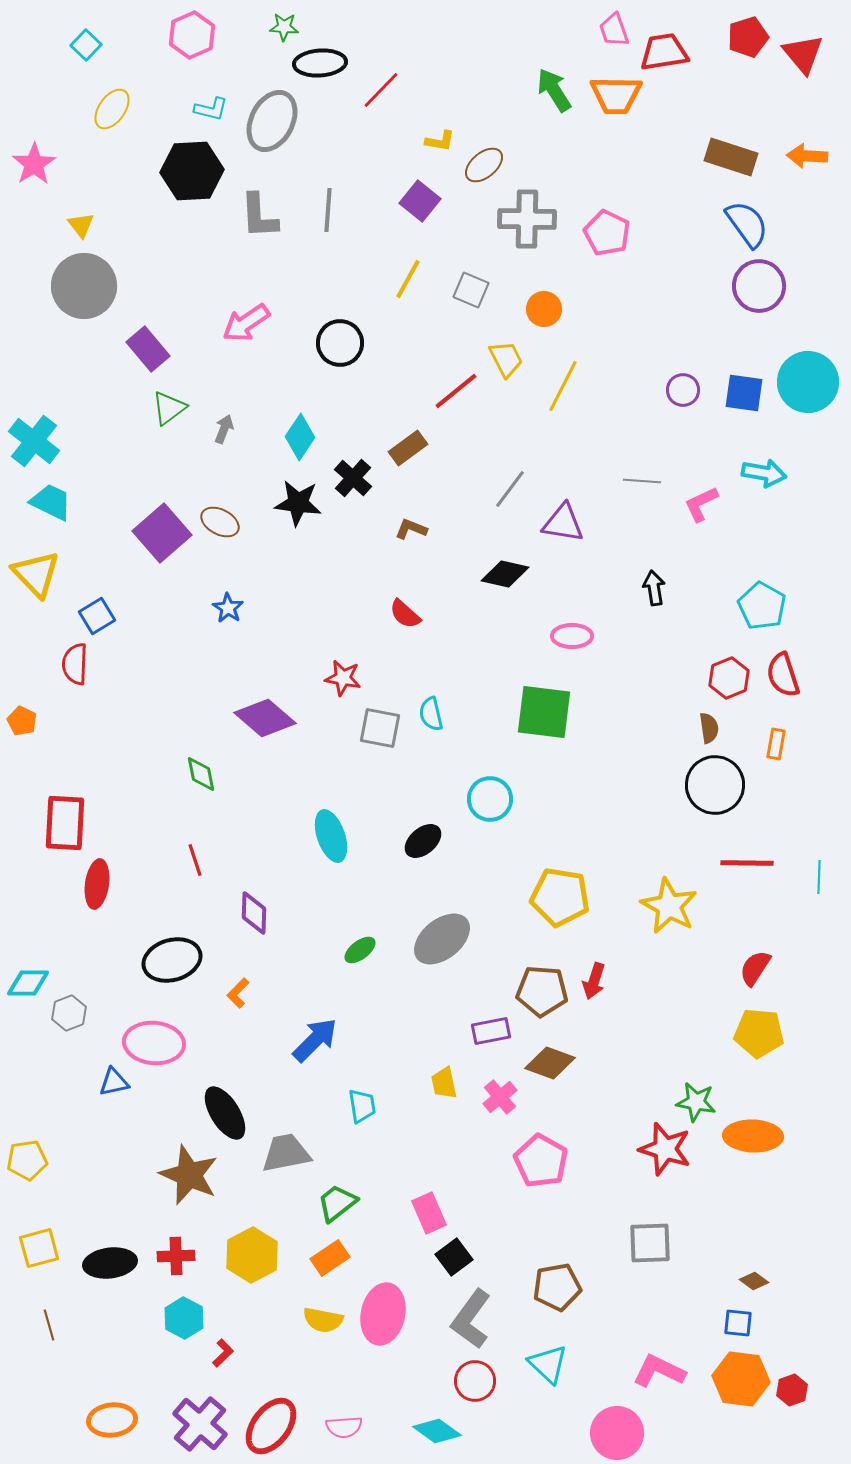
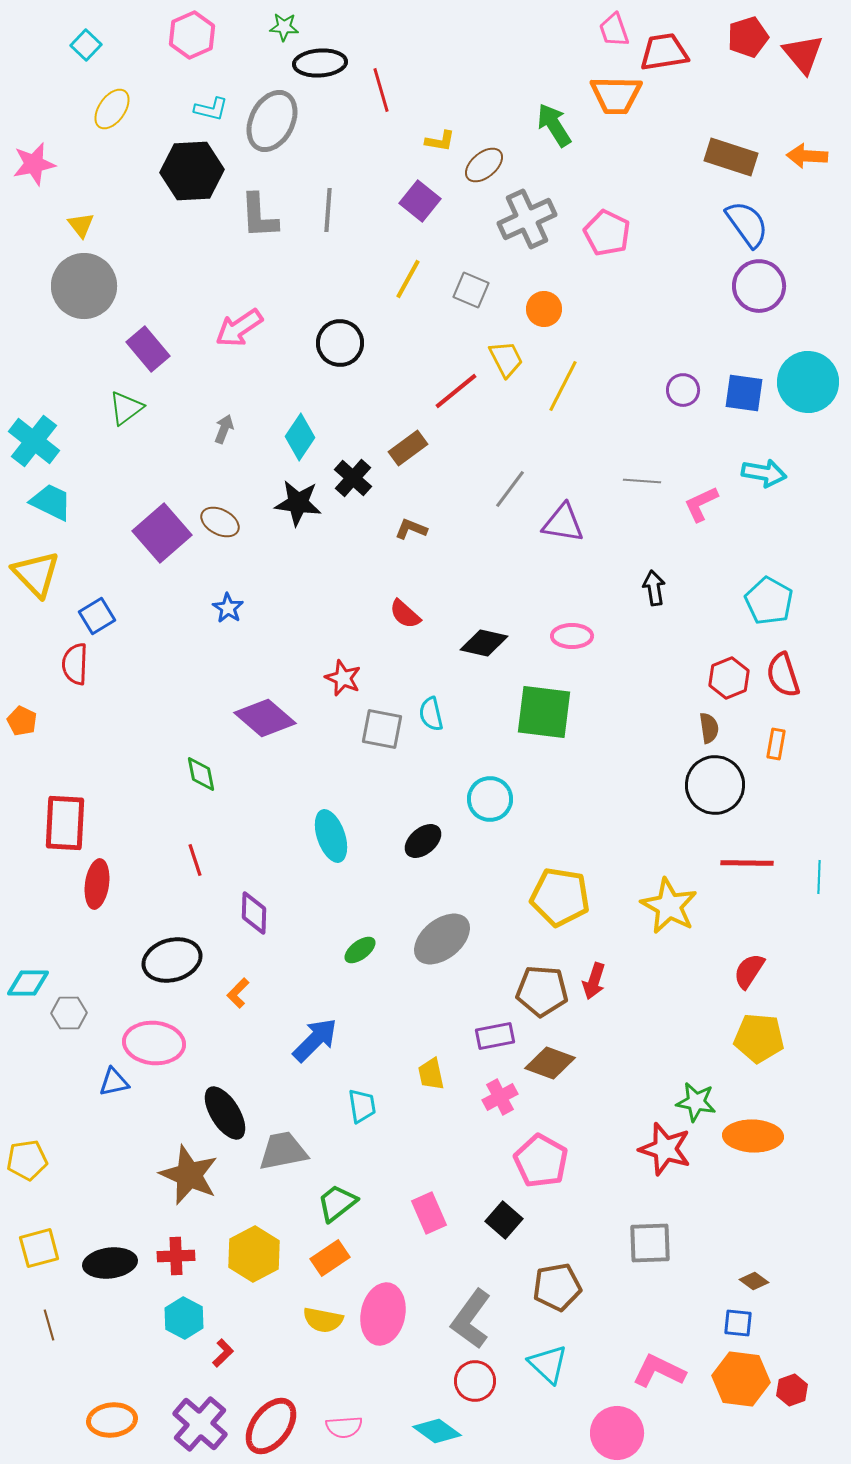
red line at (381, 90): rotated 60 degrees counterclockwise
green arrow at (554, 90): moved 35 px down
pink star at (34, 164): rotated 21 degrees clockwise
gray cross at (527, 219): rotated 26 degrees counterclockwise
pink arrow at (246, 323): moved 7 px left, 5 px down
green triangle at (169, 408): moved 43 px left
black diamond at (505, 574): moved 21 px left, 69 px down
cyan pentagon at (762, 606): moved 7 px right, 5 px up
red star at (343, 678): rotated 12 degrees clockwise
gray square at (380, 728): moved 2 px right, 1 px down
red semicircle at (755, 968): moved 6 px left, 3 px down
gray hexagon at (69, 1013): rotated 20 degrees clockwise
purple rectangle at (491, 1031): moved 4 px right, 5 px down
yellow pentagon at (759, 1033): moved 5 px down
yellow trapezoid at (444, 1083): moved 13 px left, 9 px up
pink cross at (500, 1097): rotated 12 degrees clockwise
gray trapezoid at (286, 1153): moved 3 px left, 2 px up
yellow hexagon at (252, 1255): moved 2 px right, 1 px up
black square at (454, 1257): moved 50 px right, 37 px up; rotated 12 degrees counterclockwise
